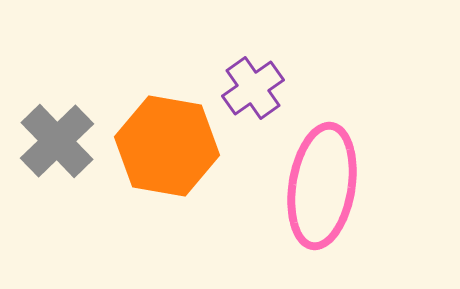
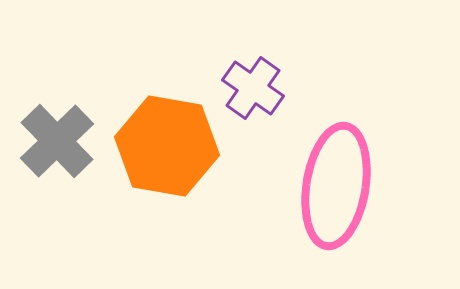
purple cross: rotated 20 degrees counterclockwise
pink ellipse: moved 14 px right
